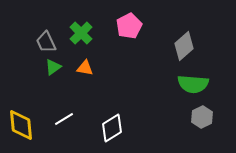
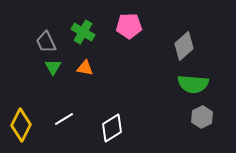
pink pentagon: rotated 25 degrees clockwise
green cross: moved 2 px right, 1 px up; rotated 15 degrees counterclockwise
green triangle: rotated 24 degrees counterclockwise
yellow diamond: rotated 32 degrees clockwise
